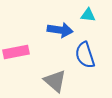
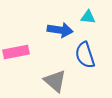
cyan triangle: moved 2 px down
